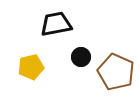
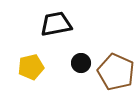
black circle: moved 6 px down
